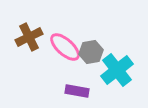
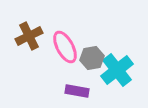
brown cross: moved 1 px up
pink ellipse: rotated 20 degrees clockwise
gray hexagon: moved 1 px right, 6 px down
